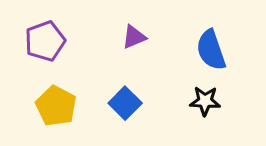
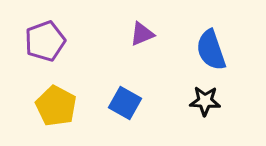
purple triangle: moved 8 px right, 3 px up
blue square: rotated 16 degrees counterclockwise
